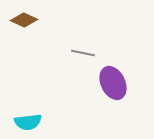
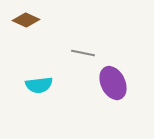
brown diamond: moved 2 px right
cyan semicircle: moved 11 px right, 37 px up
